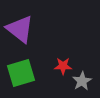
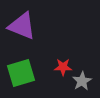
purple triangle: moved 2 px right, 3 px up; rotated 16 degrees counterclockwise
red star: moved 1 px down
